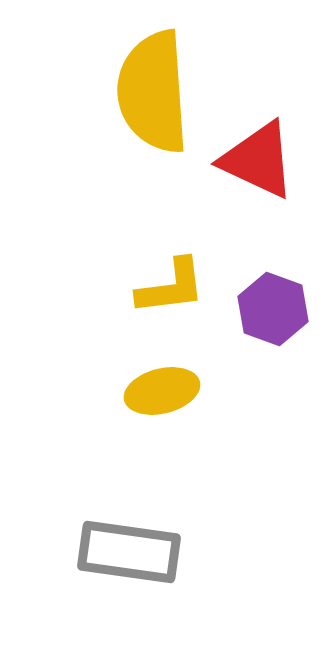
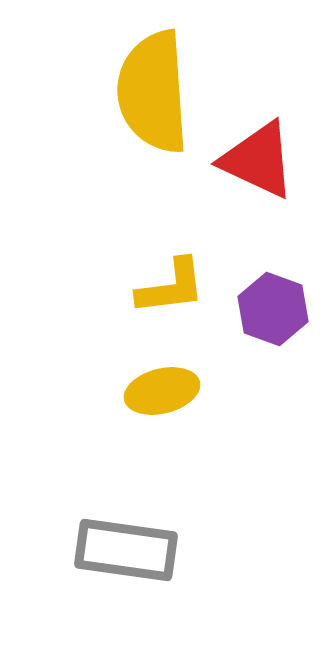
gray rectangle: moved 3 px left, 2 px up
